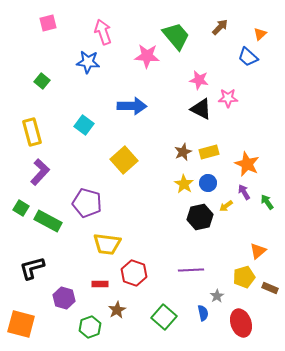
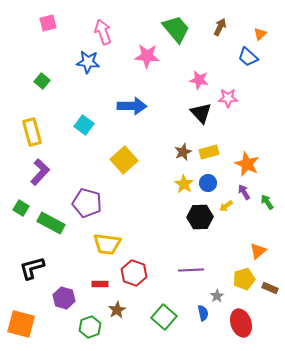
brown arrow at (220, 27): rotated 18 degrees counterclockwise
green trapezoid at (176, 36): moved 7 px up
black triangle at (201, 109): moved 4 px down; rotated 20 degrees clockwise
black hexagon at (200, 217): rotated 10 degrees clockwise
green rectangle at (48, 221): moved 3 px right, 2 px down
yellow pentagon at (244, 277): moved 2 px down
